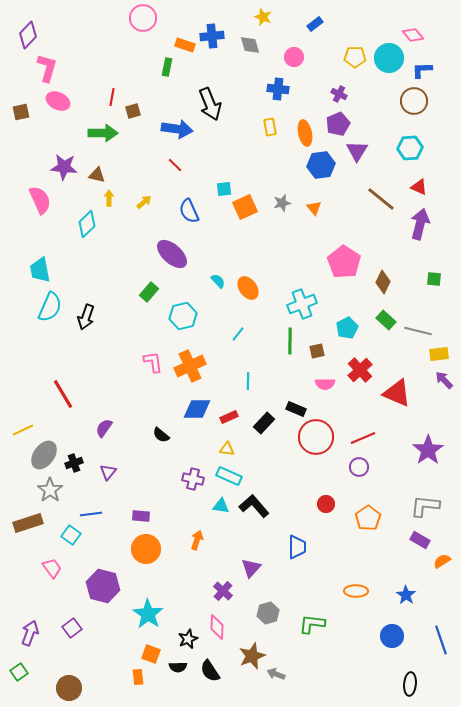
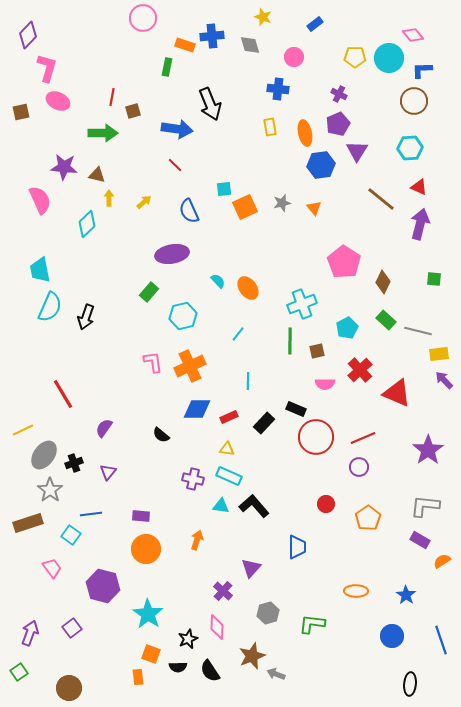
purple ellipse at (172, 254): rotated 52 degrees counterclockwise
